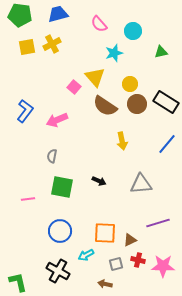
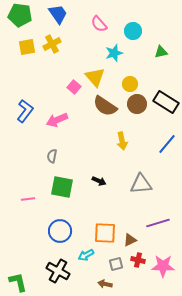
blue trapezoid: rotated 70 degrees clockwise
